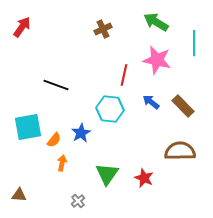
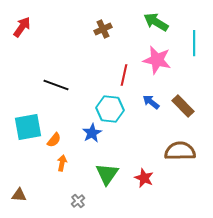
blue star: moved 11 px right
